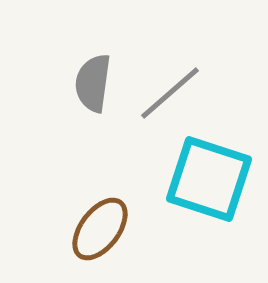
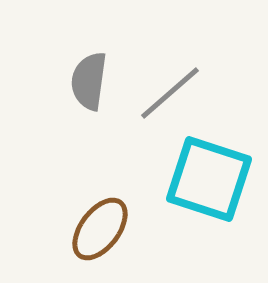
gray semicircle: moved 4 px left, 2 px up
